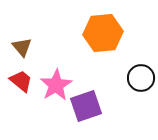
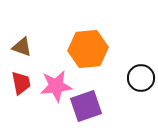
orange hexagon: moved 15 px left, 16 px down
brown triangle: rotated 30 degrees counterclockwise
red trapezoid: moved 2 px down; rotated 40 degrees clockwise
pink star: moved 1 px down; rotated 24 degrees clockwise
